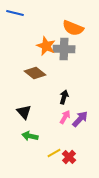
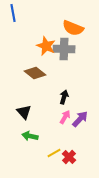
blue line: moved 2 px left; rotated 66 degrees clockwise
